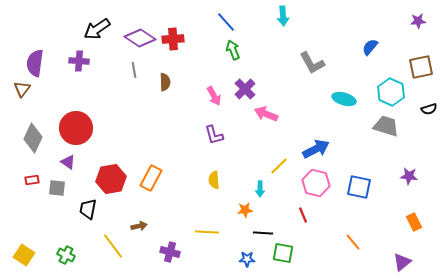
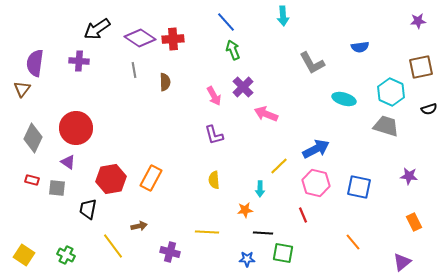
blue semicircle at (370, 47): moved 10 px left; rotated 138 degrees counterclockwise
purple cross at (245, 89): moved 2 px left, 2 px up
red rectangle at (32, 180): rotated 24 degrees clockwise
